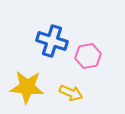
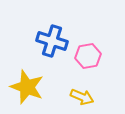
yellow star: rotated 16 degrees clockwise
yellow arrow: moved 11 px right, 4 px down
